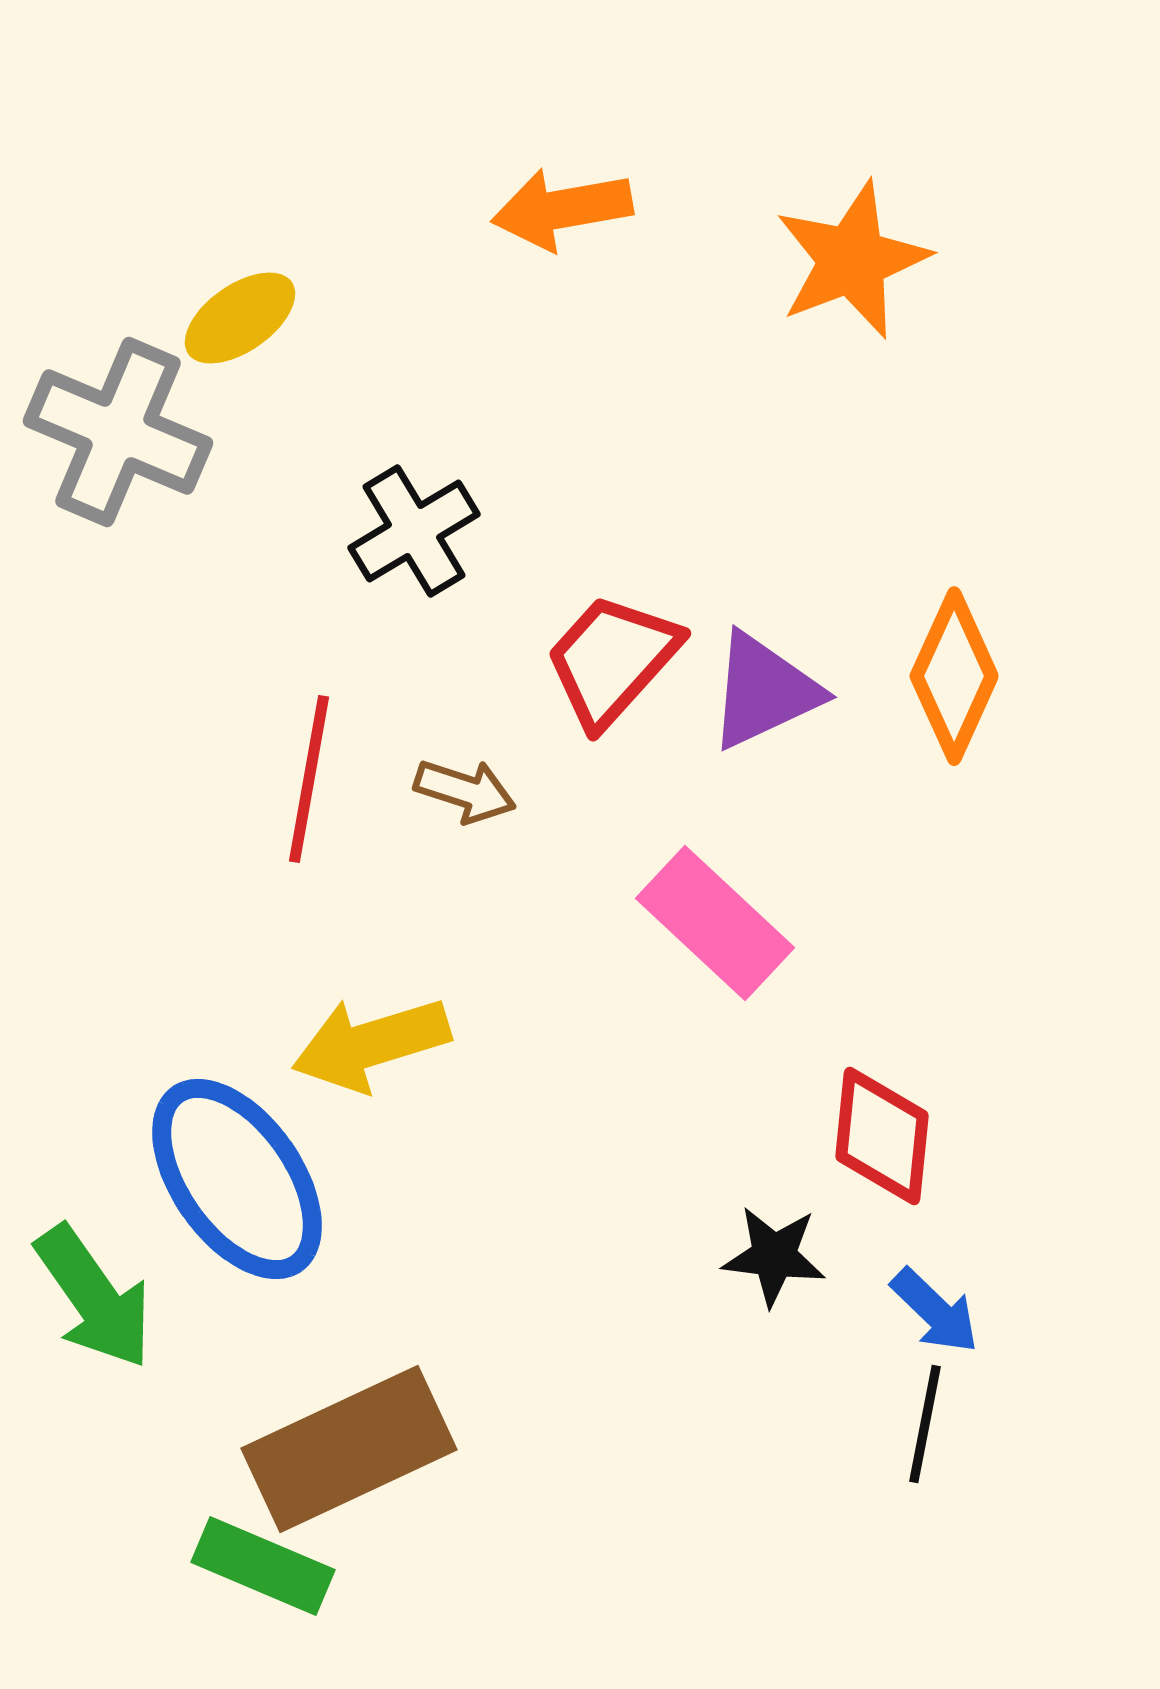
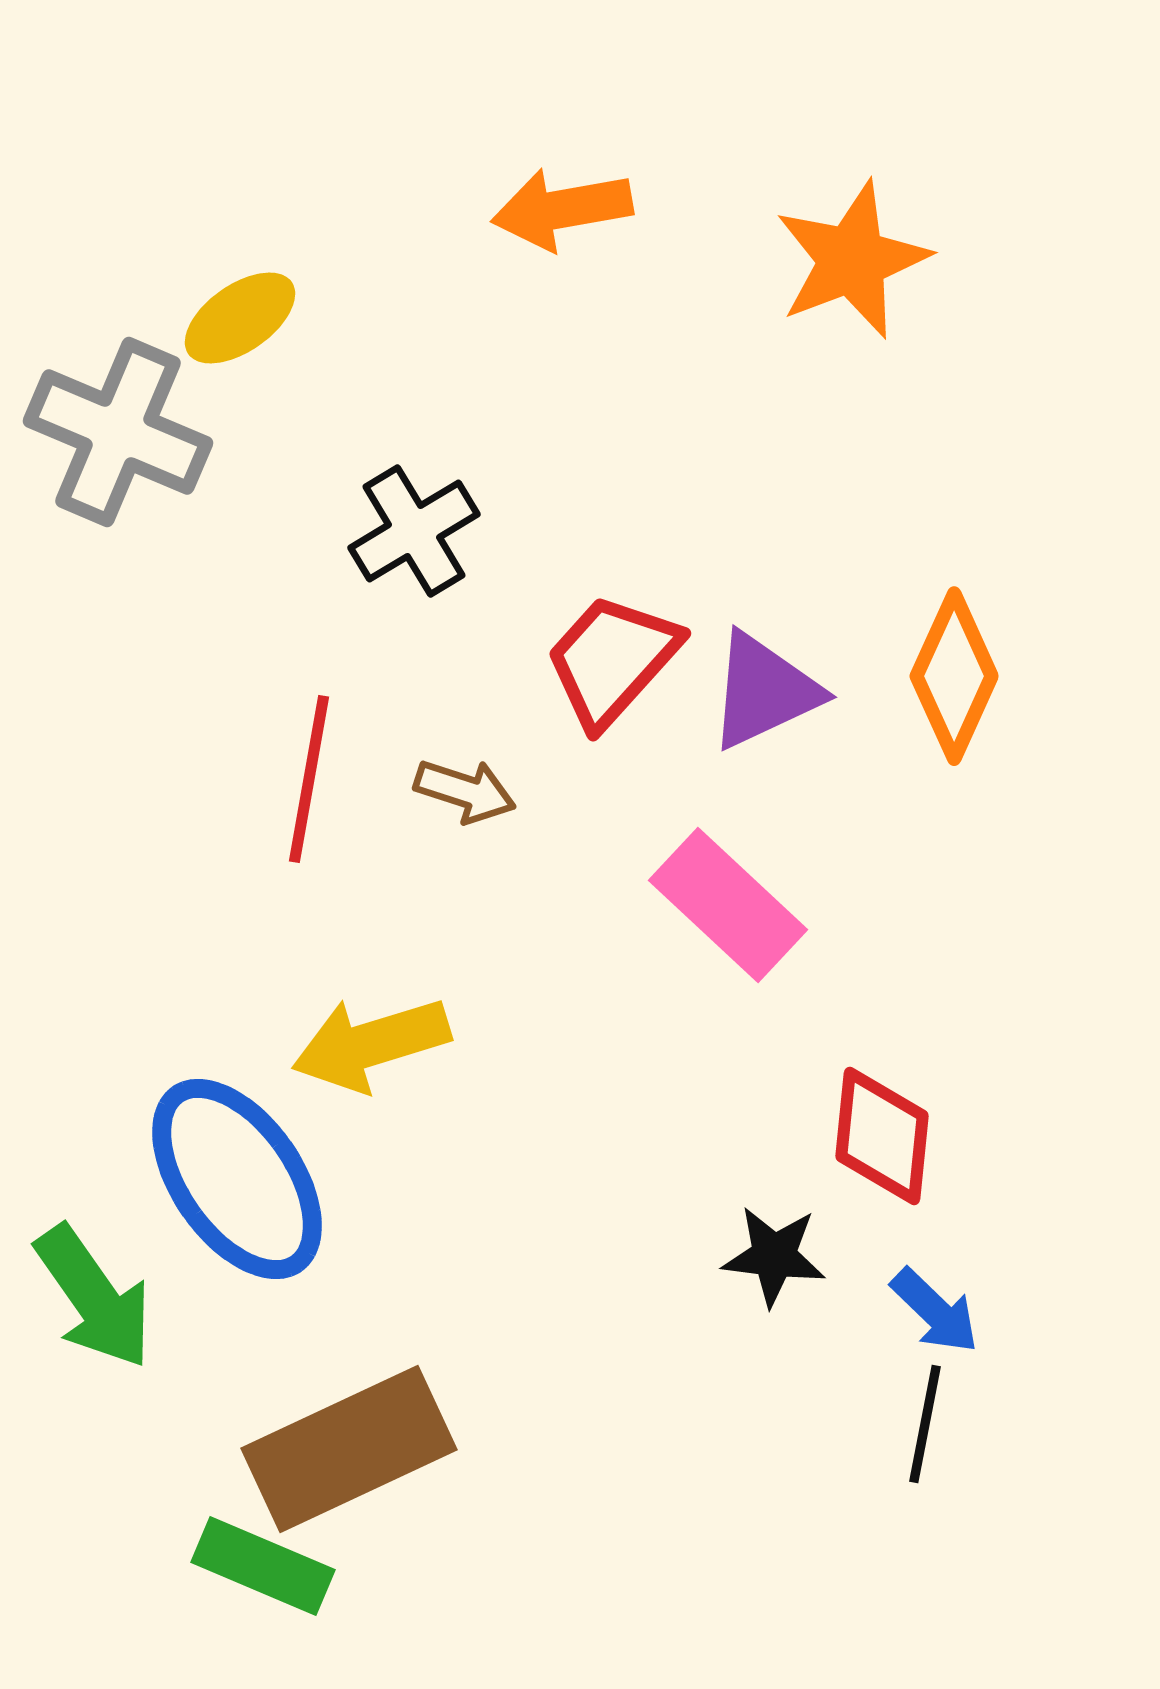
pink rectangle: moved 13 px right, 18 px up
